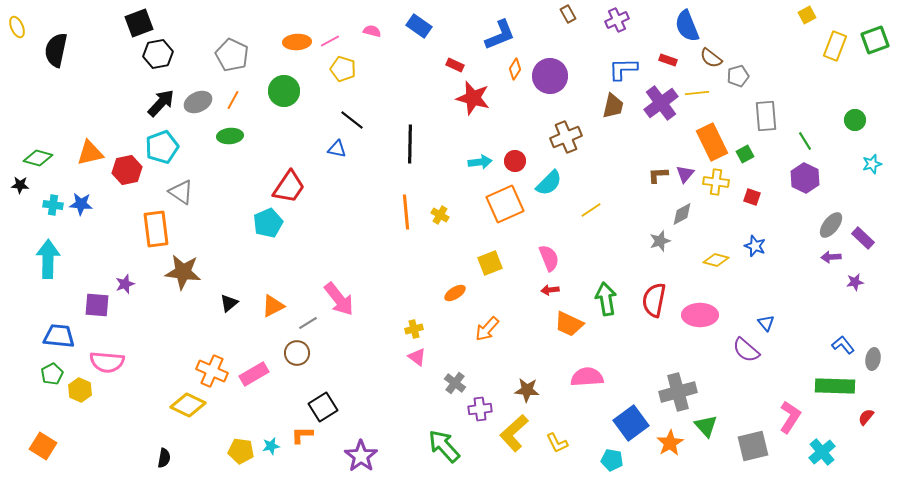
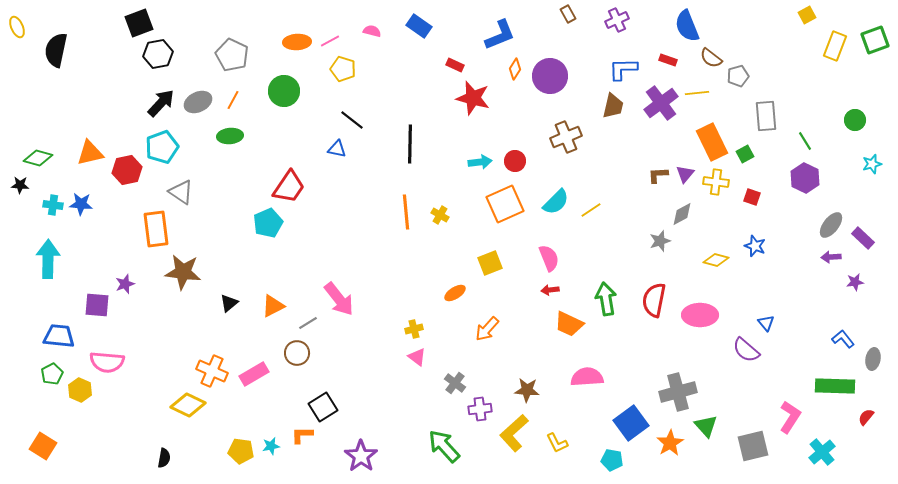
cyan semicircle at (549, 183): moved 7 px right, 19 px down
blue L-shape at (843, 345): moved 6 px up
